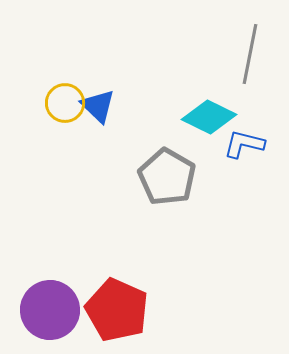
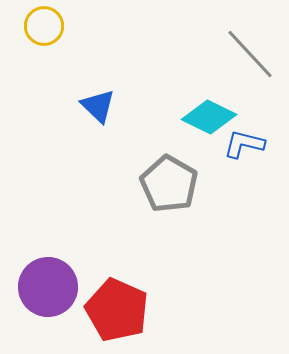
gray line: rotated 54 degrees counterclockwise
yellow circle: moved 21 px left, 77 px up
gray pentagon: moved 2 px right, 7 px down
purple circle: moved 2 px left, 23 px up
